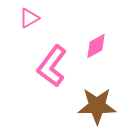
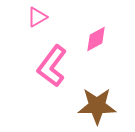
pink triangle: moved 8 px right, 1 px up
pink diamond: moved 7 px up
